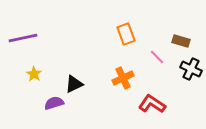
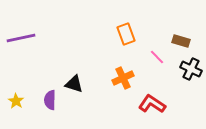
purple line: moved 2 px left
yellow star: moved 18 px left, 27 px down
black triangle: rotated 42 degrees clockwise
purple semicircle: moved 4 px left, 3 px up; rotated 72 degrees counterclockwise
